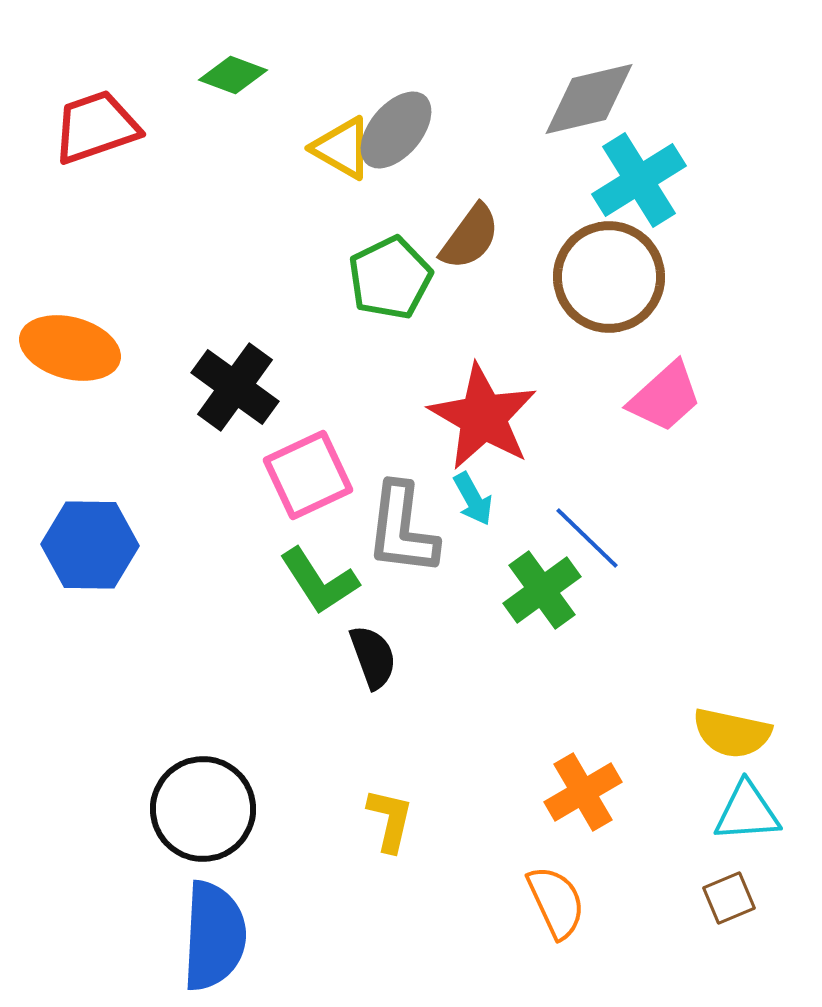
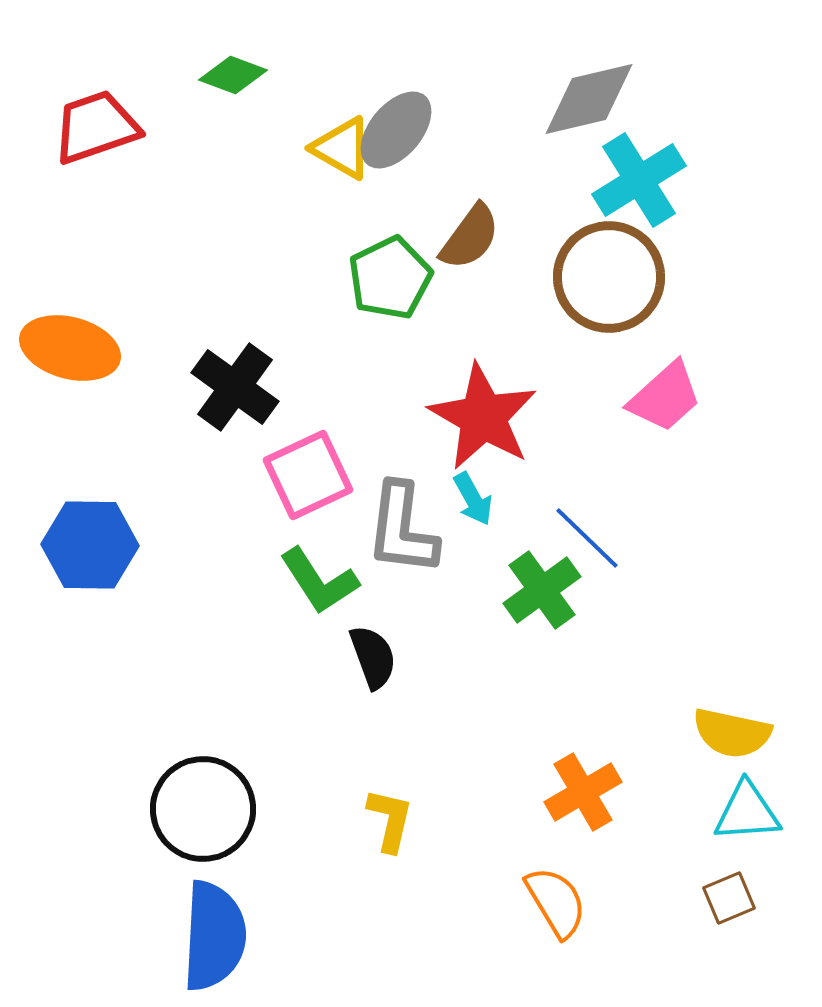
orange semicircle: rotated 6 degrees counterclockwise
